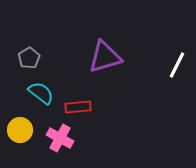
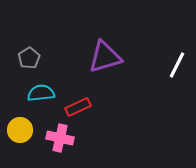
cyan semicircle: rotated 44 degrees counterclockwise
red rectangle: rotated 20 degrees counterclockwise
pink cross: rotated 16 degrees counterclockwise
